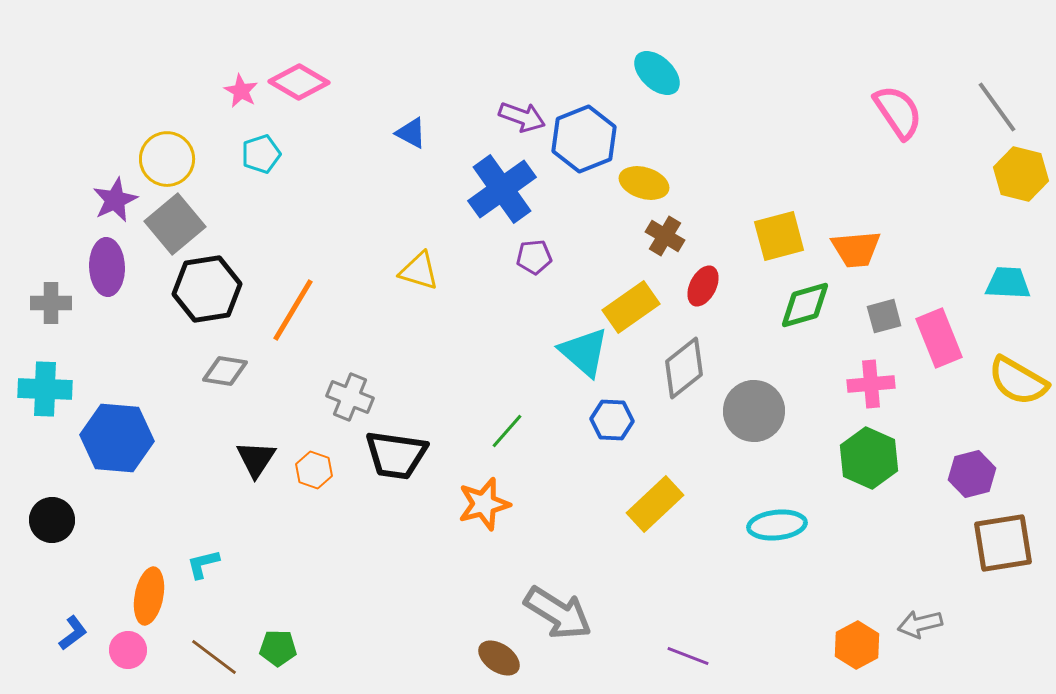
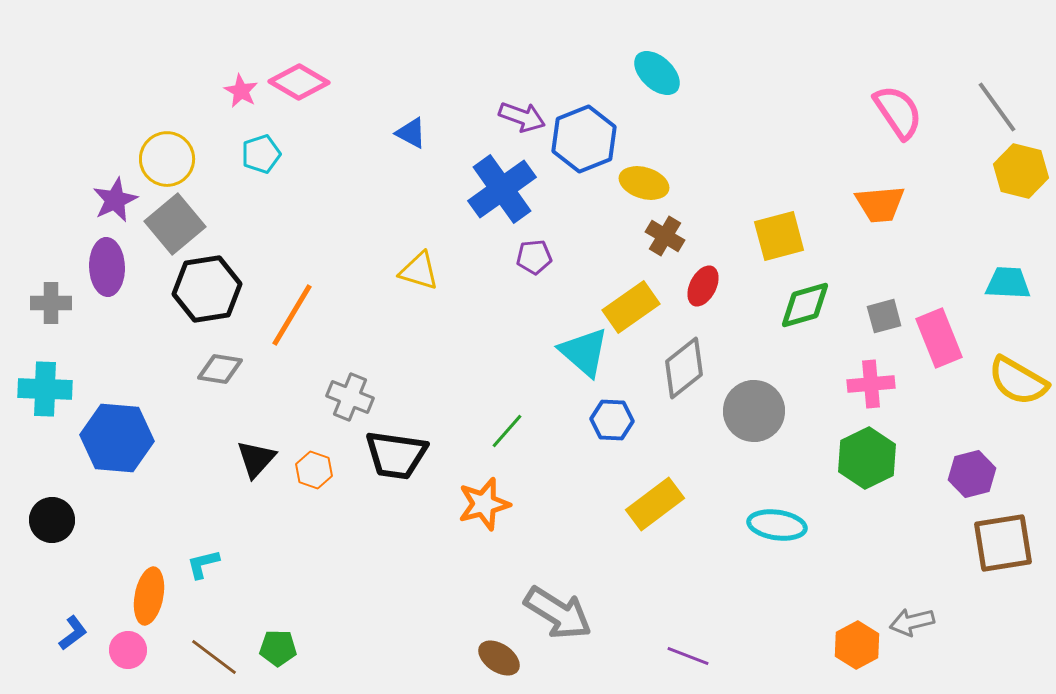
yellow hexagon at (1021, 174): moved 3 px up
orange trapezoid at (856, 249): moved 24 px right, 45 px up
orange line at (293, 310): moved 1 px left, 5 px down
gray diamond at (225, 371): moved 5 px left, 2 px up
green hexagon at (869, 458): moved 2 px left; rotated 10 degrees clockwise
black triangle at (256, 459): rotated 9 degrees clockwise
yellow rectangle at (655, 504): rotated 6 degrees clockwise
cyan ellipse at (777, 525): rotated 14 degrees clockwise
gray arrow at (920, 624): moved 8 px left, 2 px up
